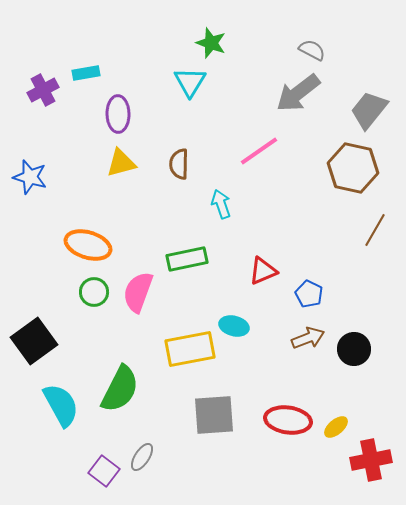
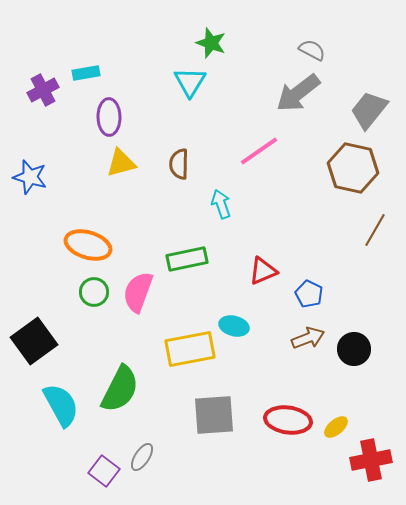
purple ellipse: moved 9 px left, 3 px down
